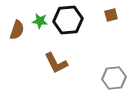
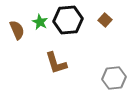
brown square: moved 6 px left, 5 px down; rotated 32 degrees counterclockwise
green star: moved 1 px down; rotated 21 degrees clockwise
brown semicircle: rotated 42 degrees counterclockwise
brown L-shape: rotated 10 degrees clockwise
